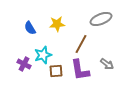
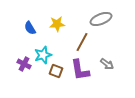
brown line: moved 1 px right, 2 px up
brown square: rotated 24 degrees clockwise
